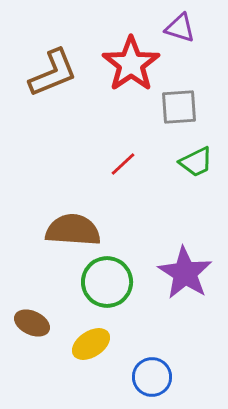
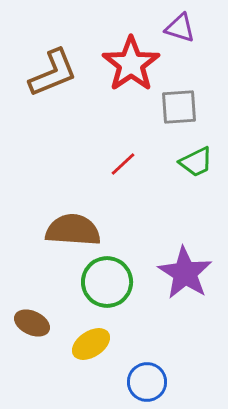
blue circle: moved 5 px left, 5 px down
